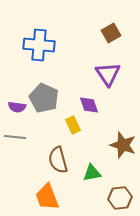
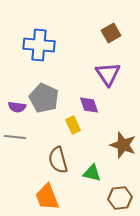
green triangle: rotated 24 degrees clockwise
